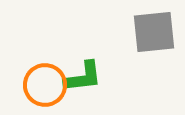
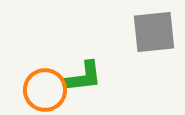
orange circle: moved 5 px down
